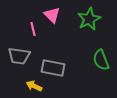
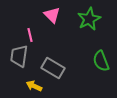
pink line: moved 3 px left, 6 px down
gray trapezoid: rotated 90 degrees clockwise
green semicircle: moved 1 px down
gray rectangle: rotated 20 degrees clockwise
